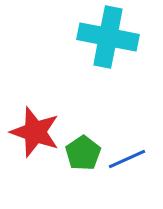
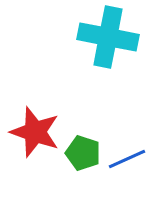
green pentagon: rotated 20 degrees counterclockwise
